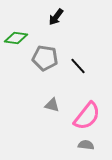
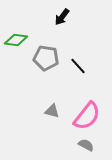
black arrow: moved 6 px right
green diamond: moved 2 px down
gray pentagon: moved 1 px right
gray triangle: moved 6 px down
gray semicircle: rotated 21 degrees clockwise
